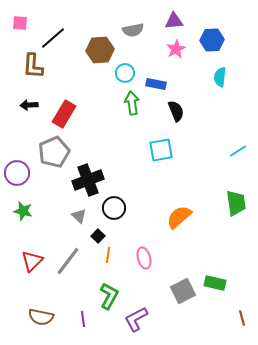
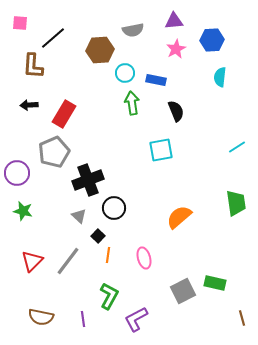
blue rectangle: moved 4 px up
cyan line: moved 1 px left, 4 px up
